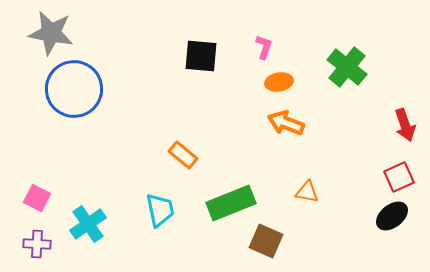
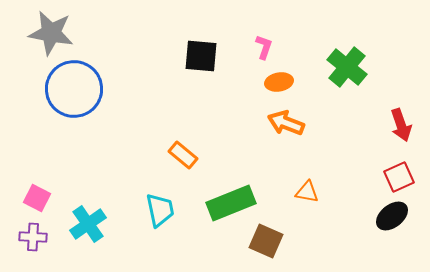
red arrow: moved 4 px left
purple cross: moved 4 px left, 7 px up
